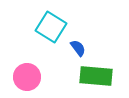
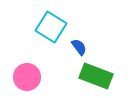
blue semicircle: moved 1 px right, 1 px up
green rectangle: rotated 16 degrees clockwise
